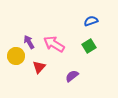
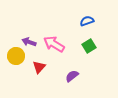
blue semicircle: moved 4 px left
purple arrow: rotated 40 degrees counterclockwise
